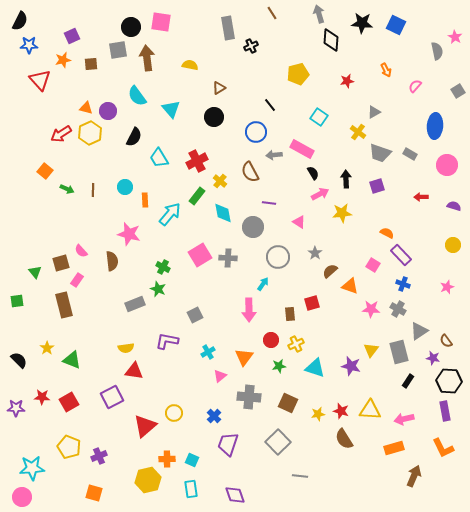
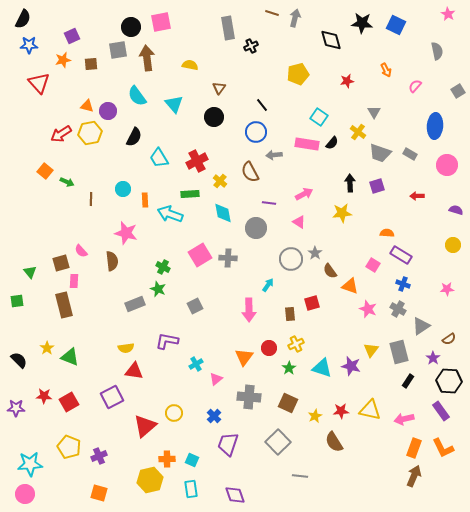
brown line at (272, 13): rotated 40 degrees counterclockwise
gray arrow at (319, 14): moved 24 px left, 4 px down; rotated 30 degrees clockwise
black semicircle at (20, 21): moved 3 px right, 2 px up
pink square at (161, 22): rotated 20 degrees counterclockwise
pink star at (455, 37): moved 7 px left, 23 px up
black diamond at (331, 40): rotated 20 degrees counterclockwise
red triangle at (40, 80): moved 1 px left, 3 px down
brown triangle at (219, 88): rotated 24 degrees counterclockwise
black line at (270, 105): moved 8 px left
orange triangle at (86, 108): moved 1 px right, 2 px up
cyan triangle at (171, 109): moved 3 px right, 5 px up
gray triangle at (374, 112): rotated 32 degrees counterclockwise
yellow hexagon at (90, 133): rotated 15 degrees clockwise
pink rectangle at (302, 149): moved 5 px right, 5 px up; rotated 20 degrees counterclockwise
black semicircle at (313, 173): moved 19 px right, 30 px up; rotated 72 degrees clockwise
black arrow at (346, 179): moved 4 px right, 4 px down
cyan circle at (125, 187): moved 2 px left, 2 px down
green arrow at (67, 189): moved 7 px up
brown line at (93, 190): moved 2 px left, 9 px down
pink arrow at (320, 194): moved 16 px left
green rectangle at (197, 196): moved 7 px left, 2 px up; rotated 48 degrees clockwise
red arrow at (421, 197): moved 4 px left, 1 px up
purple semicircle at (454, 206): moved 2 px right, 4 px down
cyan arrow at (170, 214): rotated 110 degrees counterclockwise
gray circle at (253, 227): moved 3 px right, 1 px down
orange semicircle at (387, 233): rotated 24 degrees counterclockwise
pink star at (129, 234): moved 3 px left, 1 px up
purple rectangle at (401, 255): rotated 15 degrees counterclockwise
gray circle at (278, 257): moved 13 px right, 2 px down
brown semicircle at (330, 271): rotated 84 degrees counterclockwise
green triangle at (35, 272): moved 5 px left
pink rectangle at (77, 280): moved 3 px left, 1 px down; rotated 32 degrees counterclockwise
cyan arrow at (263, 284): moved 5 px right, 1 px down
pink star at (447, 287): moved 2 px down; rotated 16 degrees clockwise
pink star at (371, 309): moved 3 px left; rotated 18 degrees clockwise
gray square at (195, 315): moved 9 px up
gray triangle at (419, 331): moved 2 px right, 5 px up
red circle at (271, 340): moved 2 px left, 8 px down
brown semicircle at (446, 341): moved 3 px right, 2 px up; rotated 88 degrees counterclockwise
cyan cross at (208, 352): moved 12 px left, 12 px down
purple star at (433, 358): rotated 24 degrees clockwise
green triangle at (72, 360): moved 2 px left, 3 px up
green star at (279, 366): moved 10 px right, 2 px down; rotated 24 degrees counterclockwise
cyan triangle at (315, 368): moved 7 px right
pink triangle at (220, 376): moved 4 px left, 3 px down
red star at (42, 397): moved 2 px right, 1 px up
yellow triangle at (370, 410): rotated 10 degrees clockwise
red star at (341, 411): rotated 21 degrees counterclockwise
purple rectangle at (445, 411): moved 4 px left; rotated 24 degrees counterclockwise
yellow star at (318, 414): moved 3 px left, 2 px down; rotated 16 degrees counterclockwise
brown semicircle at (344, 439): moved 10 px left, 3 px down
orange rectangle at (394, 448): moved 20 px right; rotated 54 degrees counterclockwise
cyan star at (32, 468): moved 2 px left, 4 px up
yellow hexagon at (148, 480): moved 2 px right
orange square at (94, 493): moved 5 px right
pink circle at (22, 497): moved 3 px right, 3 px up
